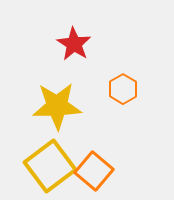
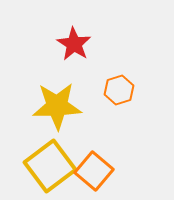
orange hexagon: moved 4 px left, 1 px down; rotated 12 degrees clockwise
